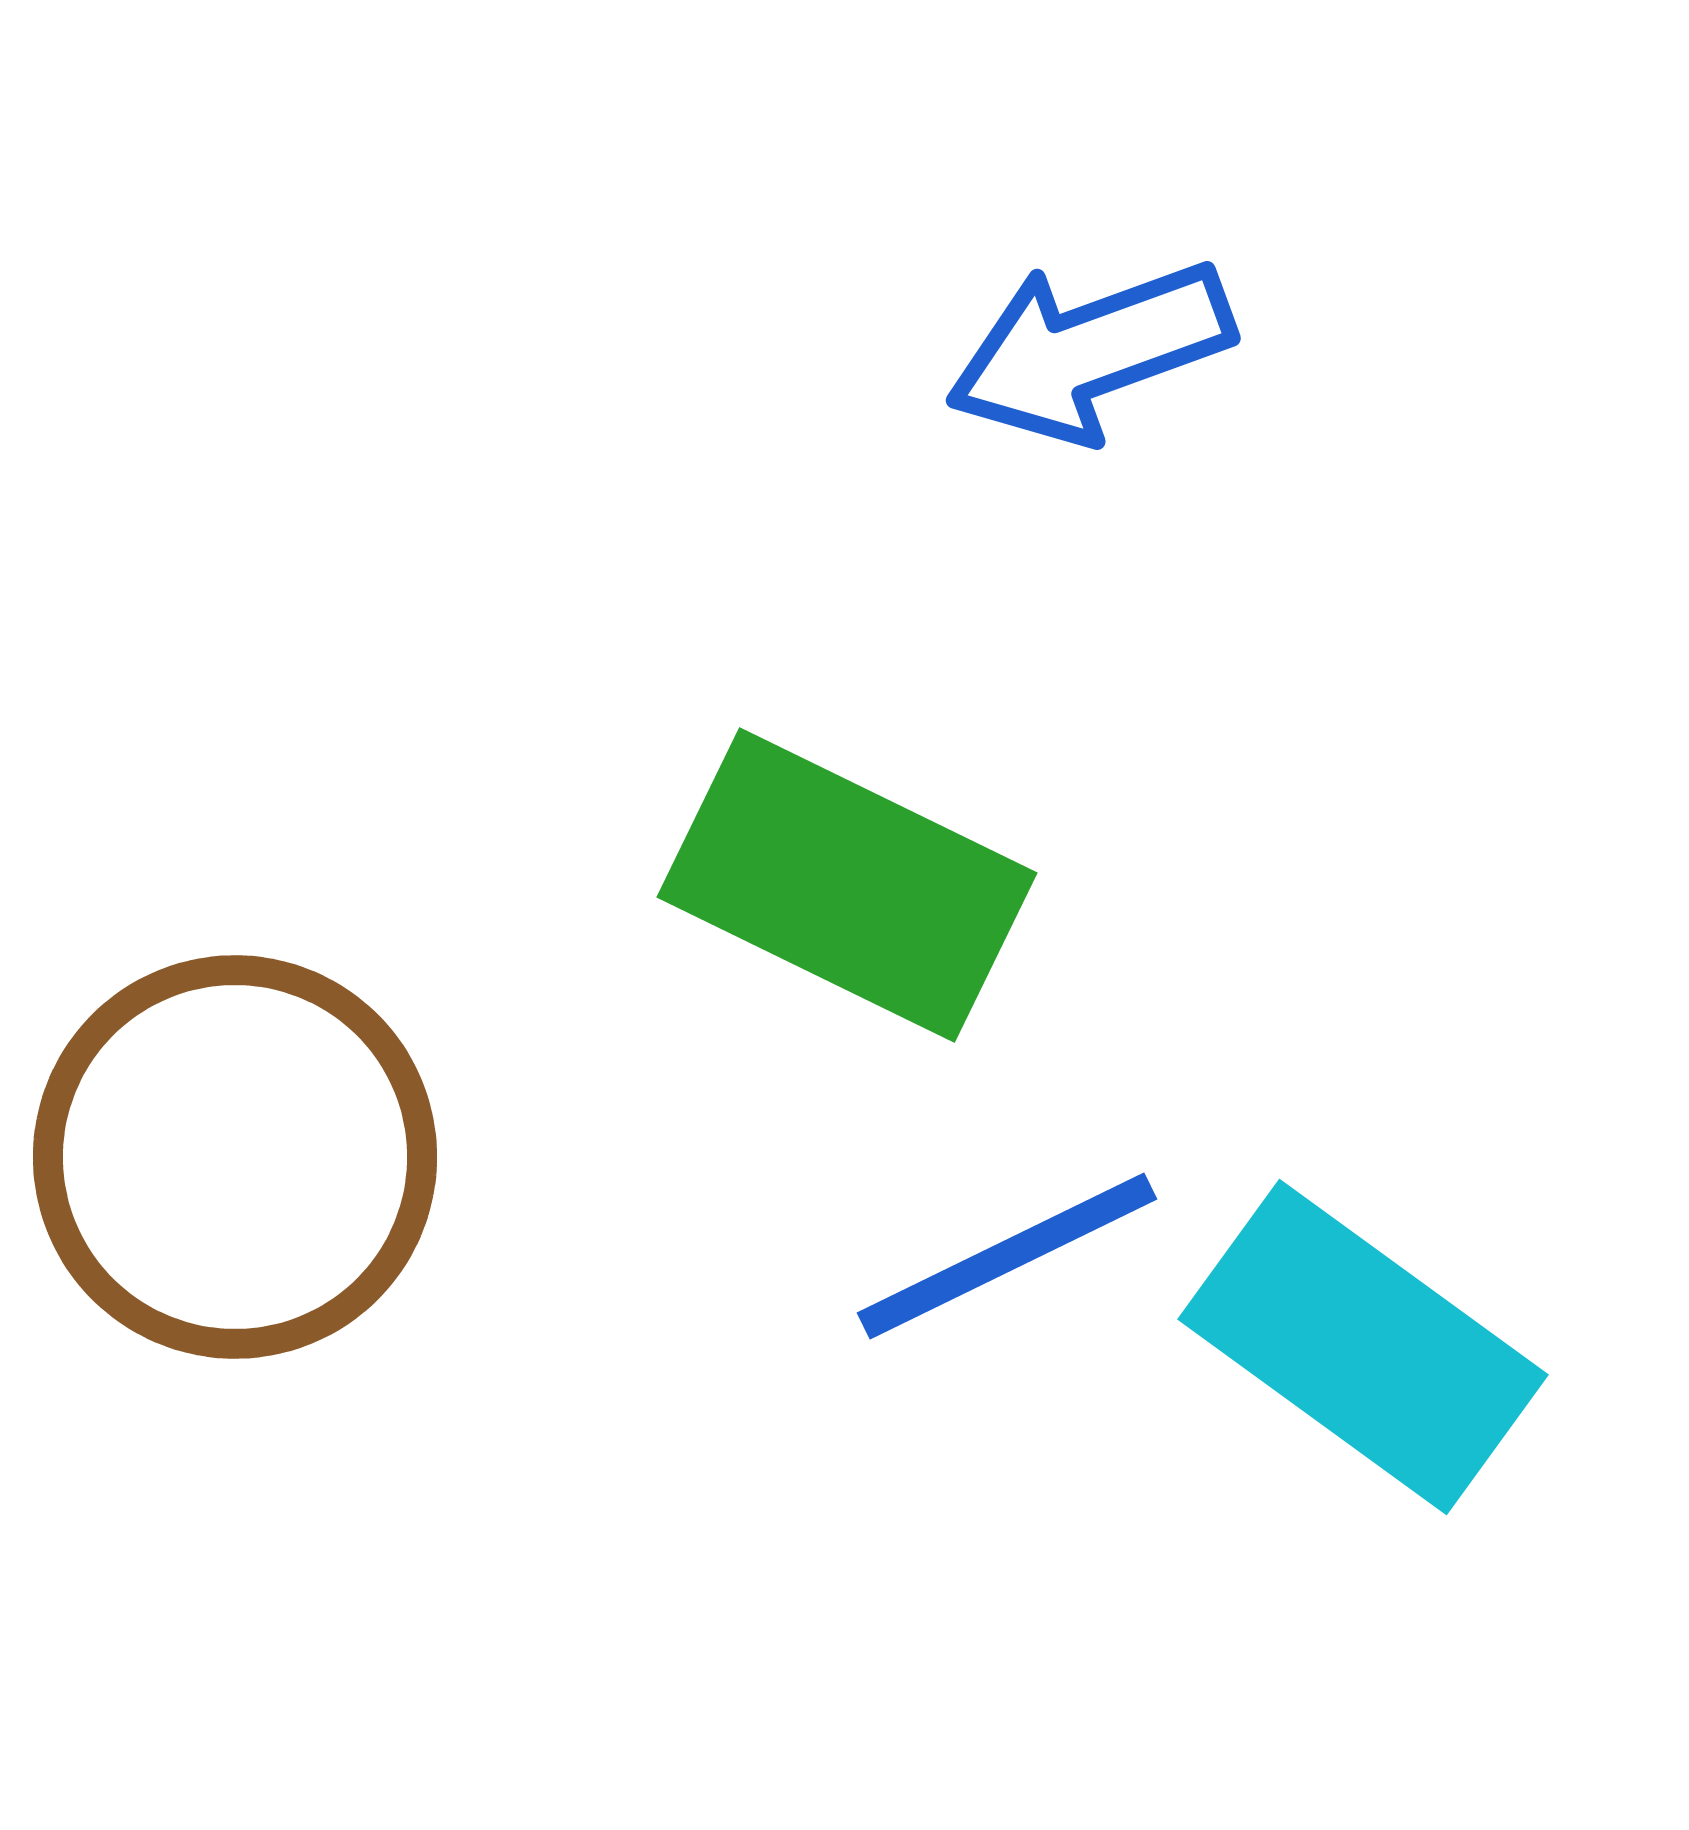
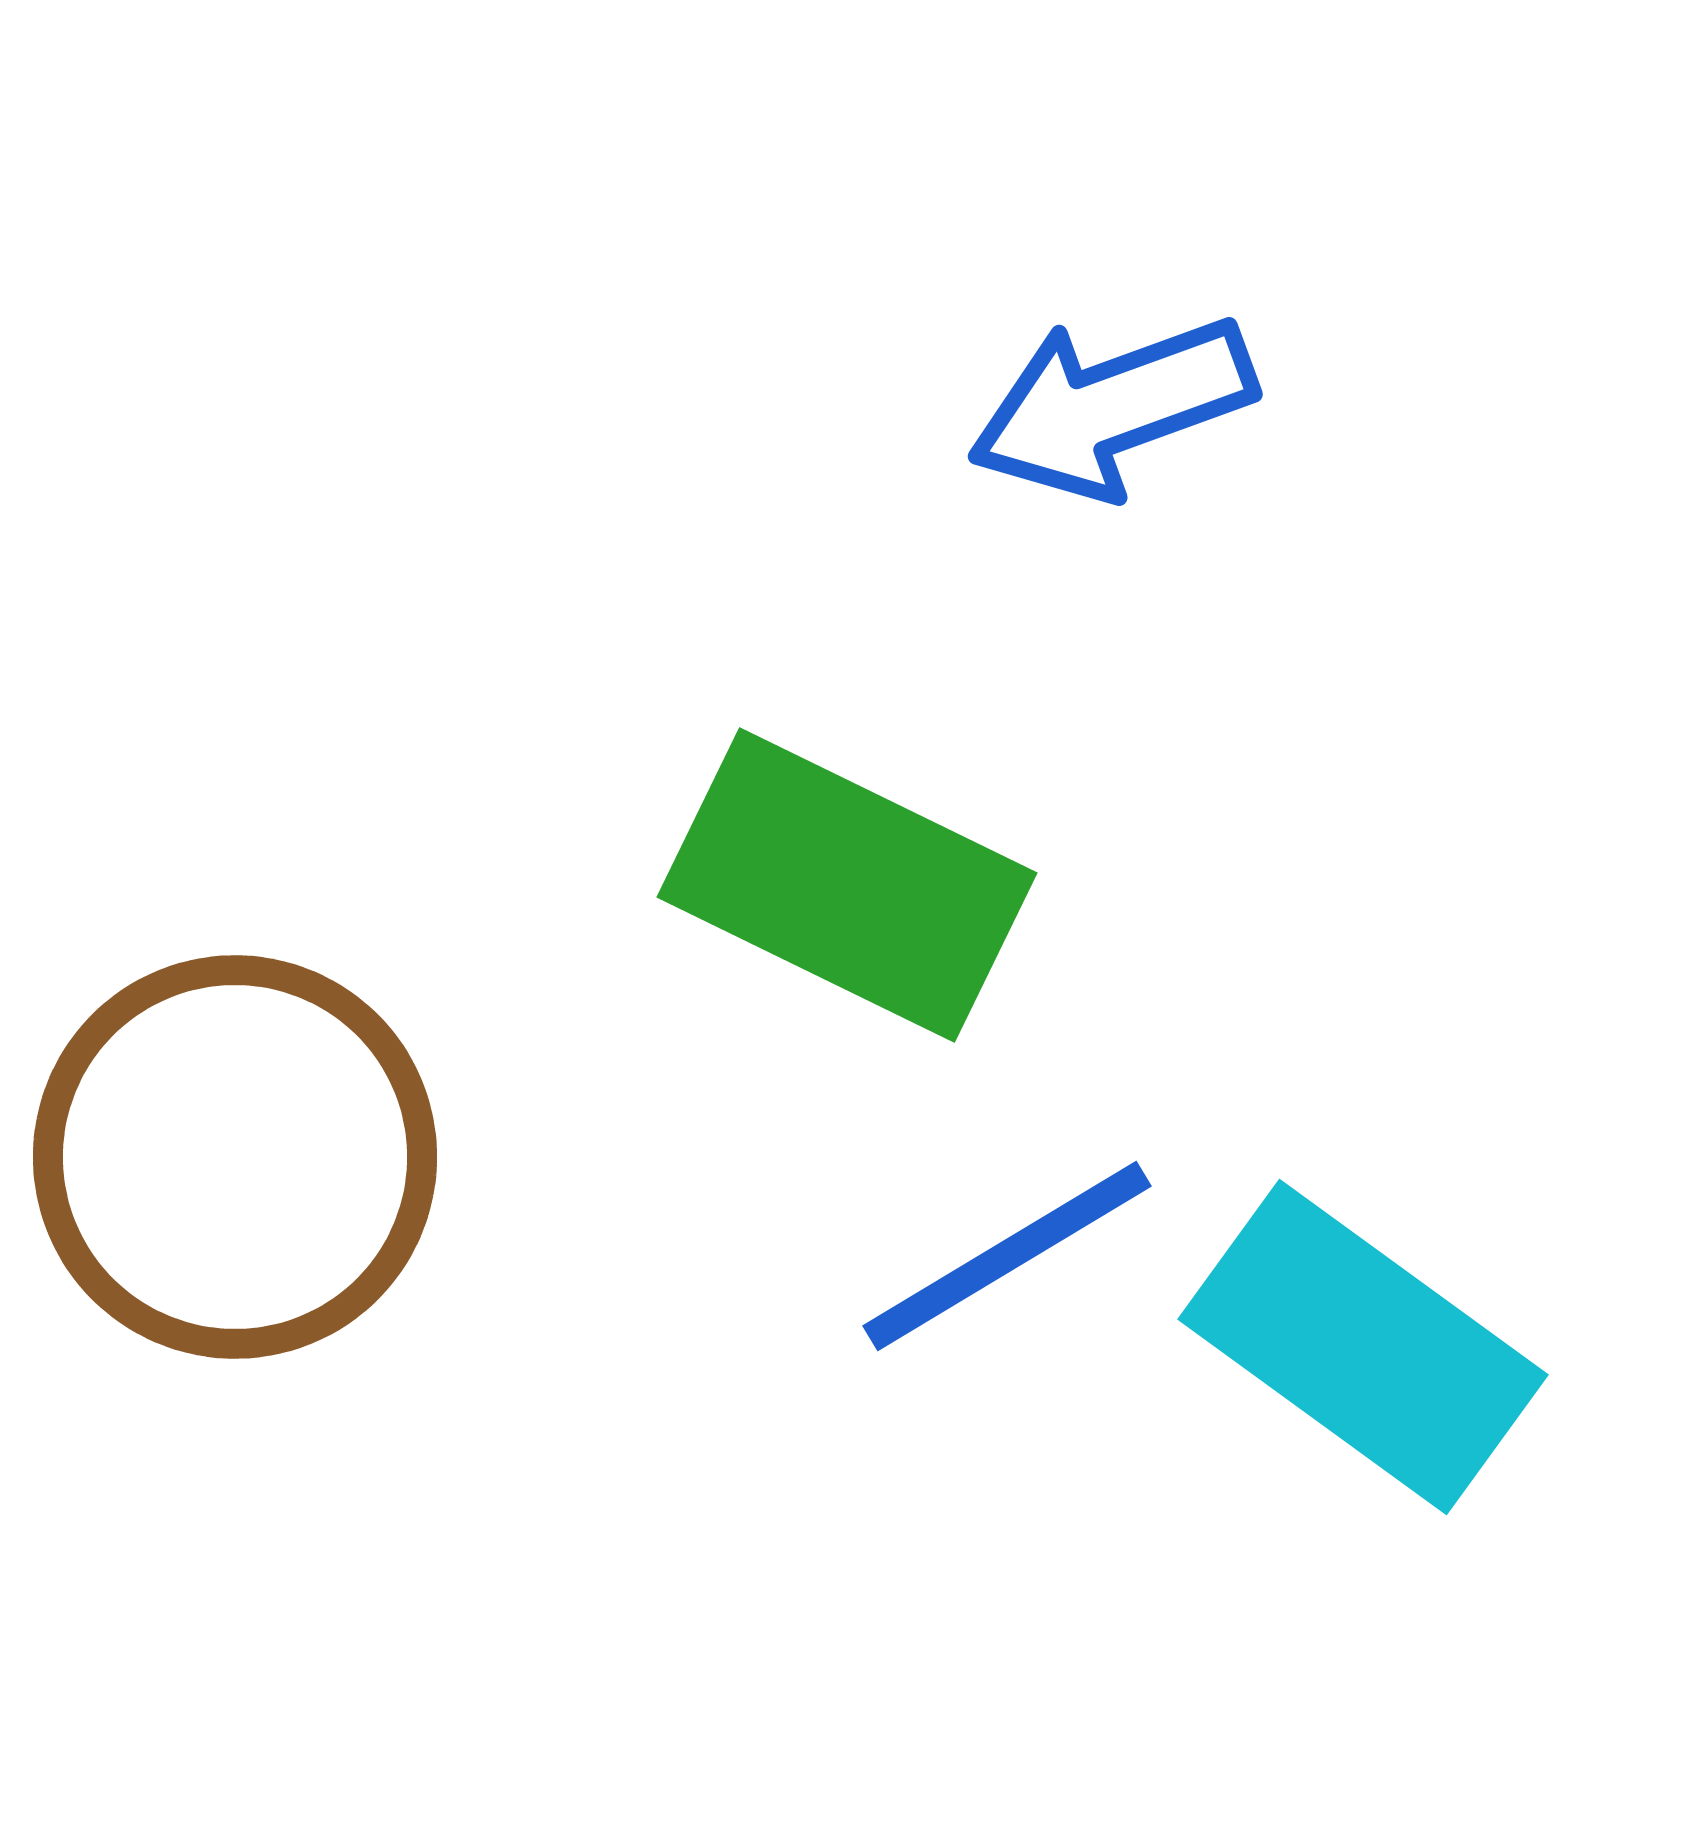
blue arrow: moved 22 px right, 56 px down
blue line: rotated 5 degrees counterclockwise
